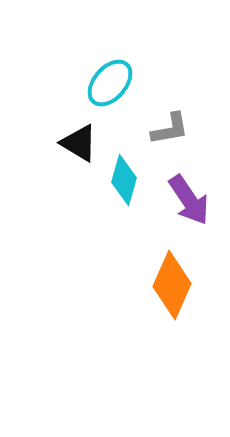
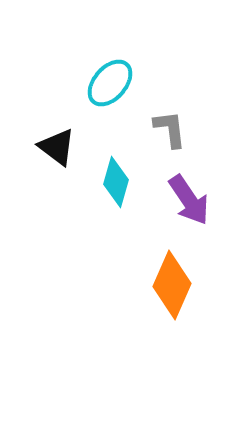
gray L-shape: rotated 87 degrees counterclockwise
black triangle: moved 22 px left, 4 px down; rotated 6 degrees clockwise
cyan diamond: moved 8 px left, 2 px down
